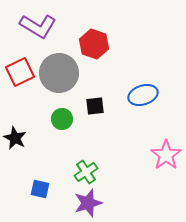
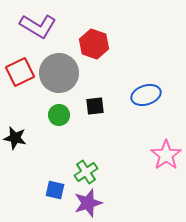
blue ellipse: moved 3 px right
green circle: moved 3 px left, 4 px up
black star: rotated 15 degrees counterclockwise
blue square: moved 15 px right, 1 px down
